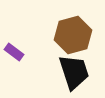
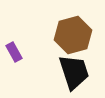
purple rectangle: rotated 24 degrees clockwise
